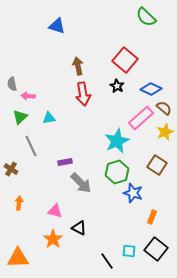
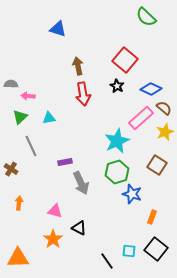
blue triangle: moved 1 px right, 3 px down
gray semicircle: moved 1 px left; rotated 104 degrees clockwise
gray arrow: rotated 20 degrees clockwise
blue star: moved 1 px left, 1 px down
